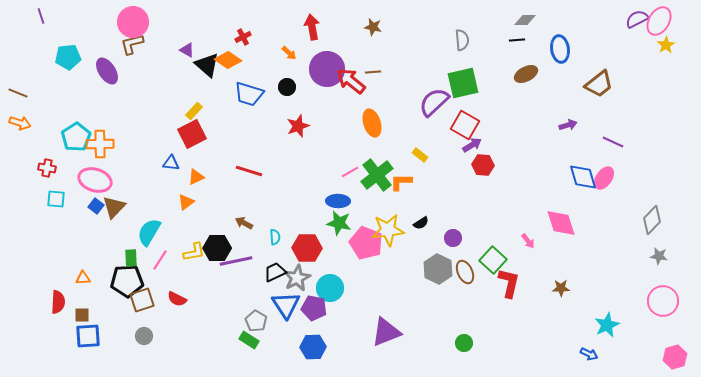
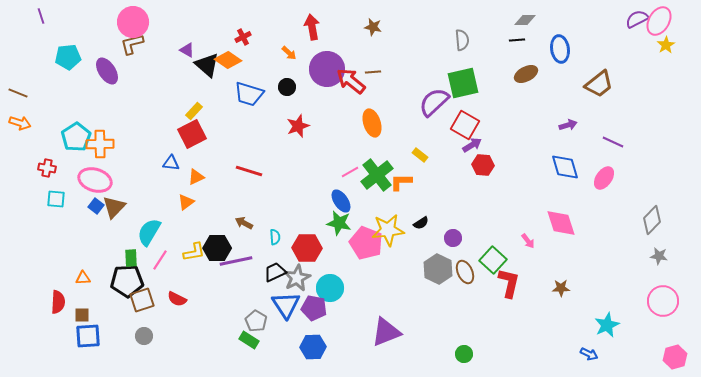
blue diamond at (583, 177): moved 18 px left, 10 px up
blue ellipse at (338, 201): moved 3 px right; rotated 55 degrees clockwise
green circle at (464, 343): moved 11 px down
